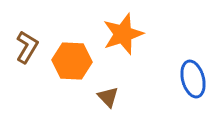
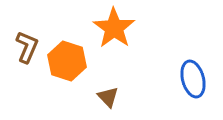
orange star: moved 9 px left, 6 px up; rotated 18 degrees counterclockwise
brown L-shape: rotated 8 degrees counterclockwise
orange hexagon: moved 5 px left; rotated 15 degrees clockwise
